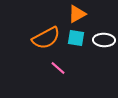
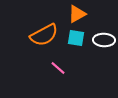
orange semicircle: moved 2 px left, 3 px up
